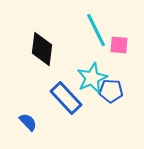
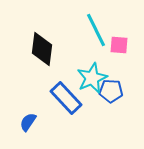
blue semicircle: rotated 102 degrees counterclockwise
